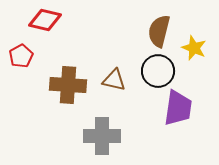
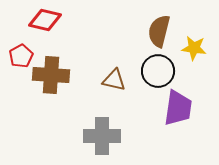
yellow star: rotated 15 degrees counterclockwise
brown cross: moved 17 px left, 10 px up
